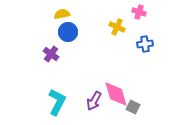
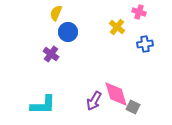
yellow semicircle: moved 6 px left, 1 px up; rotated 56 degrees counterclockwise
yellow cross: rotated 14 degrees clockwise
cyan L-shape: moved 14 px left, 3 px down; rotated 64 degrees clockwise
